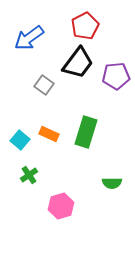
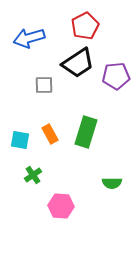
blue arrow: rotated 20 degrees clockwise
black trapezoid: rotated 20 degrees clockwise
gray square: rotated 36 degrees counterclockwise
orange rectangle: moved 1 px right; rotated 36 degrees clockwise
cyan square: rotated 30 degrees counterclockwise
green cross: moved 4 px right
pink hexagon: rotated 20 degrees clockwise
